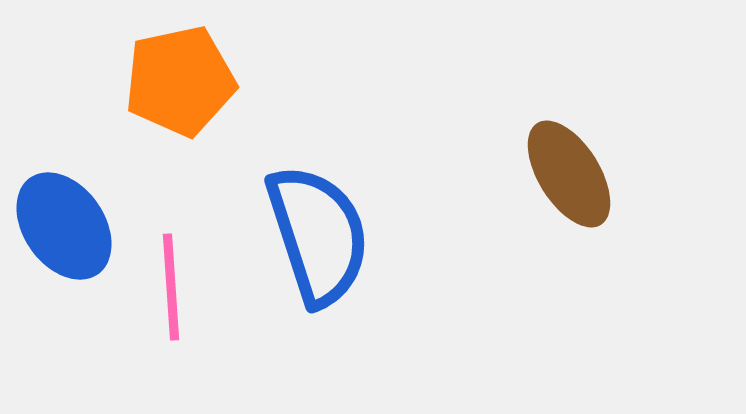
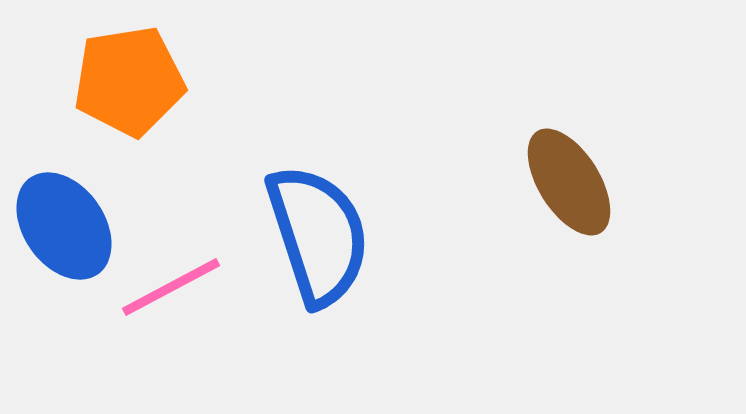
orange pentagon: moved 51 px left; rotated 3 degrees clockwise
brown ellipse: moved 8 px down
pink line: rotated 66 degrees clockwise
